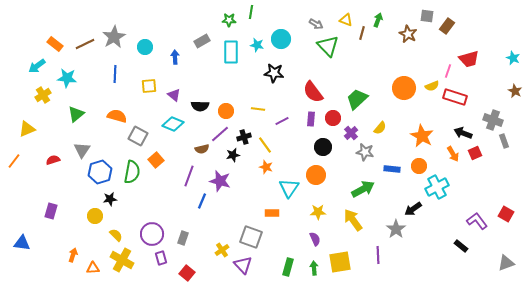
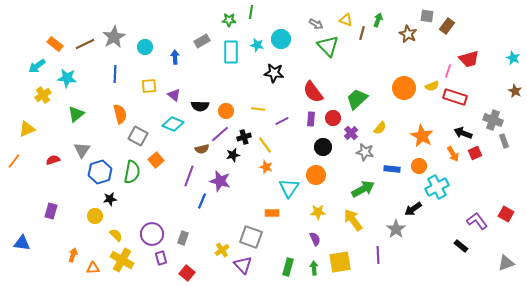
orange semicircle at (117, 116): moved 3 px right, 2 px up; rotated 60 degrees clockwise
